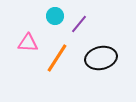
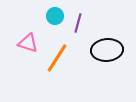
purple line: moved 1 px left, 1 px up; rotated 24 degrees counterclockwise
pink triangle: rotated 15 degrees clockwise
black ellipse: moved 6 px right, 8 px up; rotated 8 degrees clockwise
